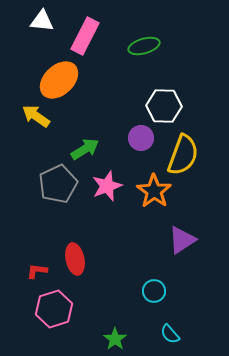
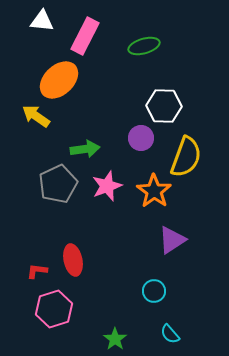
green arrow: rotated 24 degrees clockwise
yellow semicircle: moved 3 px right, 2 px down
purple triangle: moved 10 px left
red ellipse: moved 2 px left, 1 px down
